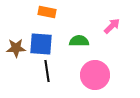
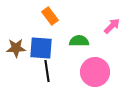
orange rectangle: moved 3 px right, 4 px down; rotated 42 degrees clockwise
blue square: moved 4 px down
pink circle: moved 3 px up
